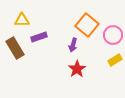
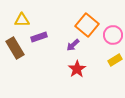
purple arrow: rotated 32 degrees clockwise
